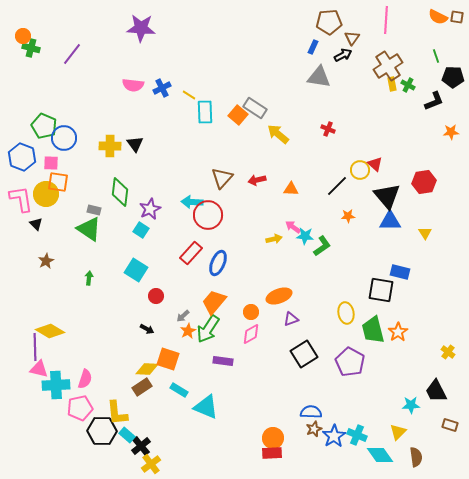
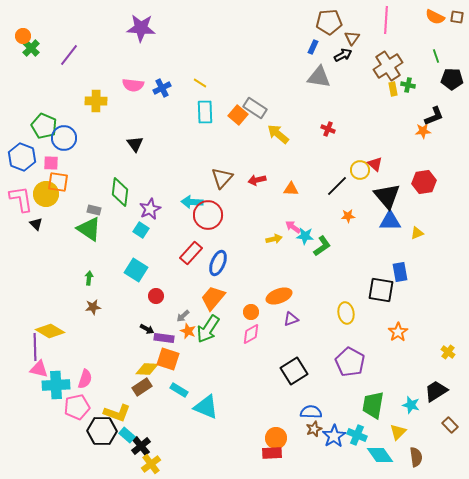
orange semicircle at (438, 17): moved 3 px left
green cross at (31, 48): rotated 30 degrees clockwise
purple line at (72, 54): moved 3 px left, 1 px down
black pentagon at (453, 77): moved 1 px left, 2 px down
yellow rectangle at (392, 84): moved 1 px right, 5 px down
green cross at (408, 85): rotated 16 degrees counterclockwise
yellow line at (189, 95): moved 11 px right, 12 px up
black L-shape at (434, 101): moved 15 px down
orange star at (451, 132): moved 28 px left, 1 px up
yellow cross at (110, 146): moved 14 px left, 45 px up
yellow triangle at (425, 233): moved 8 px left; rotated 40 degrees clockwise
brown star at (46, 261): moved 47 px right, 46 px down; rotated 21 degrees clockwise
blue rectangle at (400, 272): rotated 66 degrees clockwise
orange trapezoid at (214, 302): moved 1 px left, 4 px up
green trapezoid at (373, 330): moved 75 px down; rotated 24 degrees clockwise
orange star at (188, 331): rotated 21 degrees counterclockwise
black square at (304, 354): moved 10 px left, 17 px down
purple rectangle at (223, 361): moved 59 px left, 23 px up
black trapezoid at (436, 391): rotated 85 degrees clockwise
cyan star at (411, 405): rotated 18 degrees clockwise
pink pentagon at (80, 408): moved 3 px left, 1 px up
yellow L-shape at (117, 413): rotated 64 degrees counterclockwise
brown rectangle at (450, 425): rotated 28 degrees clockwise
orange circle at (273, 438): moved 3 px right
